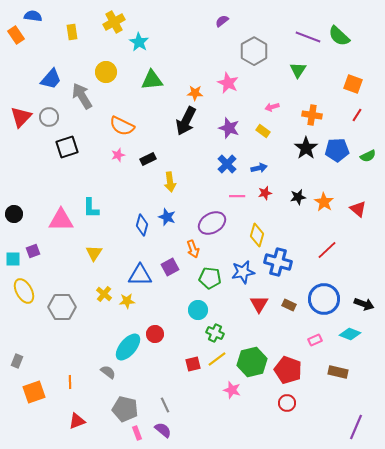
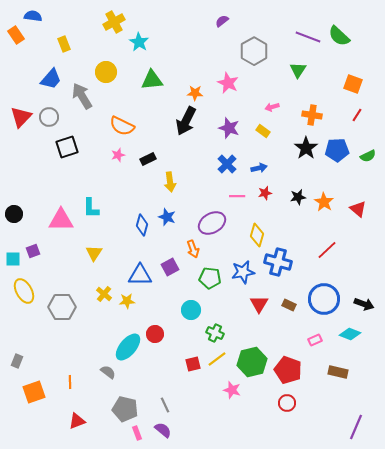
yellow rectangle at (72, 32): moved 8 px left, 12 px down; rotated 14 degrees counterclockwise
cyan circle at (198, 310): moved 7 px left
